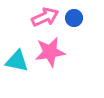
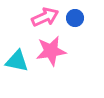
blue circle: moved 1 px right
pink star: moved 1 px right, 1 px up
